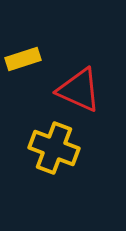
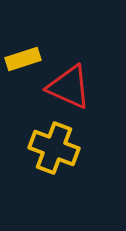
red triangle: moved 10 px left, 3 px up
